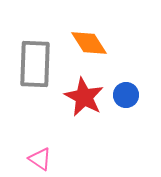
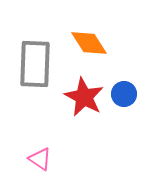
blue circle: moved 2 px left, 1 px up
